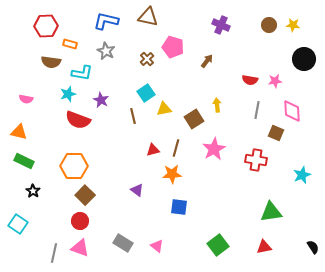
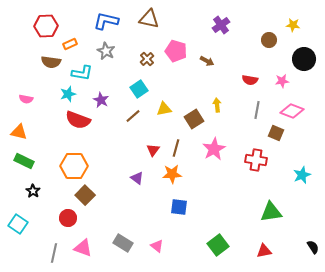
brown triangle at (148, 17): moved 1 px right, 2 px down
purple cross at (221, 25): rotated 30 degrees clockwise
brown circle at (269, 25): moved 15 px down
orange rectangle at (70, 44): rotated 40 degrees counterclockwise
pink pentagon at (173, 47): moved 3 px right, 4 px down
brown arrow at (207, 61): rotated 80 degrees clockwise
pink star at (275, 81): moved 7 px right
cyan square at (146, 93): moved 7 px left, 4 px up
pink diamond at (292, 111): rotated 65 degrees counterclockwise
brown line at (133, 116): rotated 63 degrees clockwise
red triangle at (153, 150): rotated 40 degrees counterclockwise
purple triangle at (137, 190): moved 12 px up
red circle at (80, 221): moved 12 px left, 3 px up
red triangle at (264, 247): moved 4 px down
pink triangle at (80, 248): moved 3 px right
